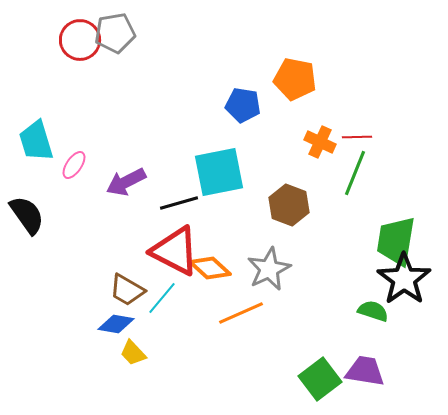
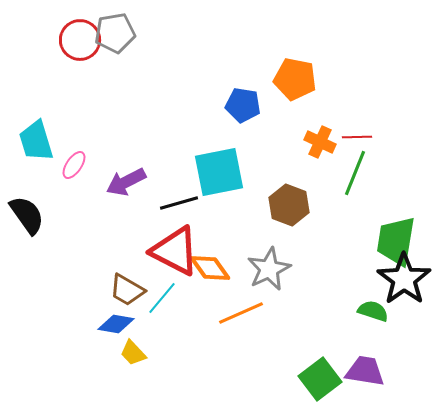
orange diamond: rotated 12 degrees clockwise
